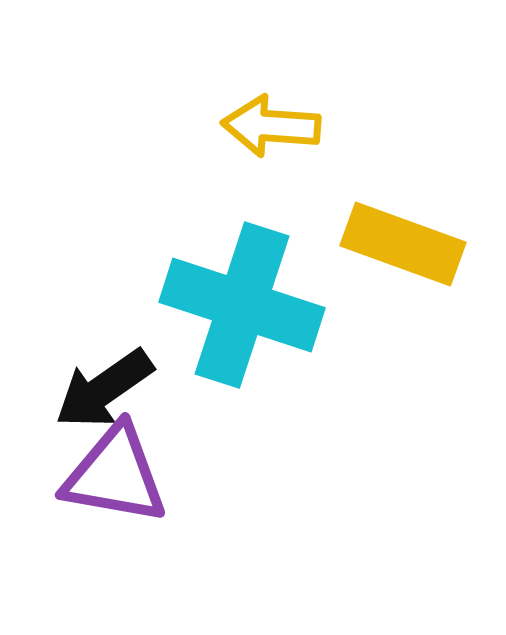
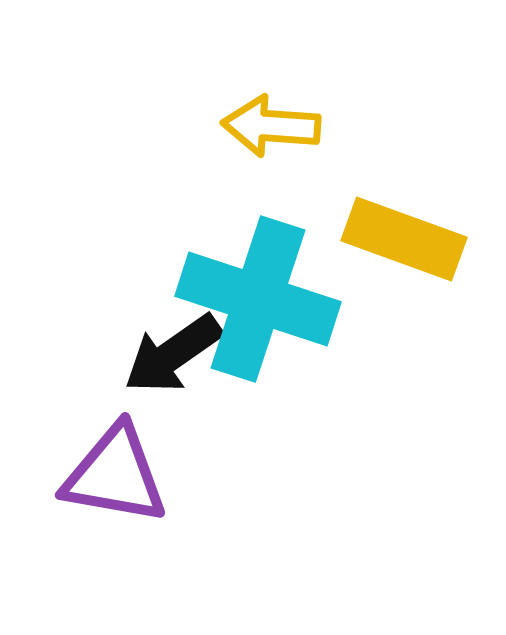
yellow rectangle: moved 1 px right, 5 px up
cyan cross: moved 16 px right, 6 px up
black arrow: moved 69 px right, 35 px up
